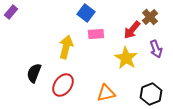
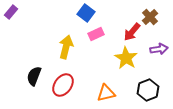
red arrow: moved 2 px down
pink rectangle: rotated 21 degrees counterclockwise
purple arrow: moved 3 px right; rotated 78 degrees counterclockwise
black semicircle: moved 3 px down
black hexagon: moved 3 px left, 4 px up
